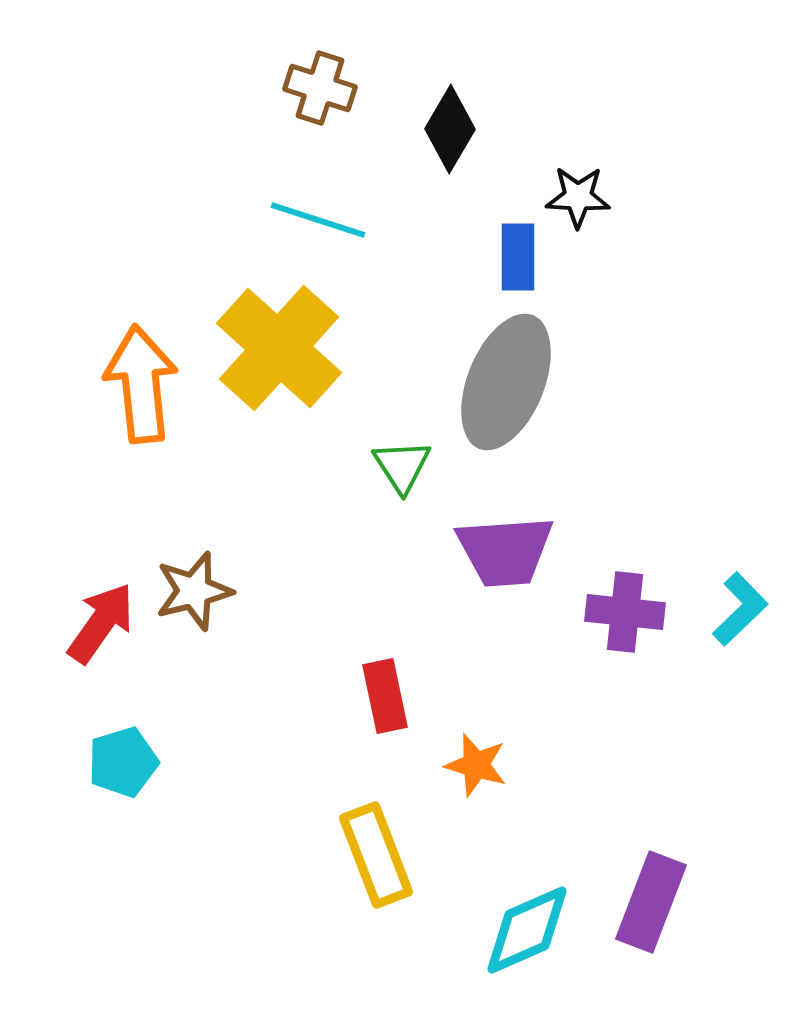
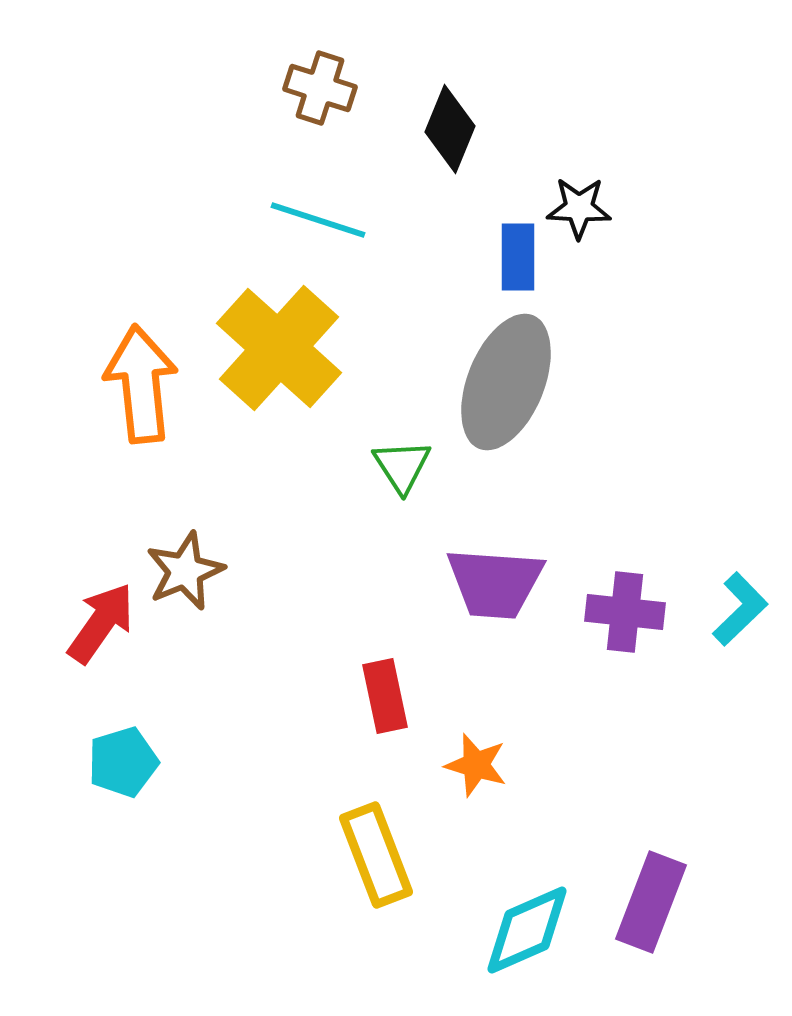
black diamond: rotated 8 degrees counterclockwise
black star: moved 1 px right, 11 px down
purple trapezoid: moved 10 px left, 32 px down; rotated 8 degrees clockwise
brown star: moved 9 px left, 20 px up; rotated 8 degrees counterclockwise
